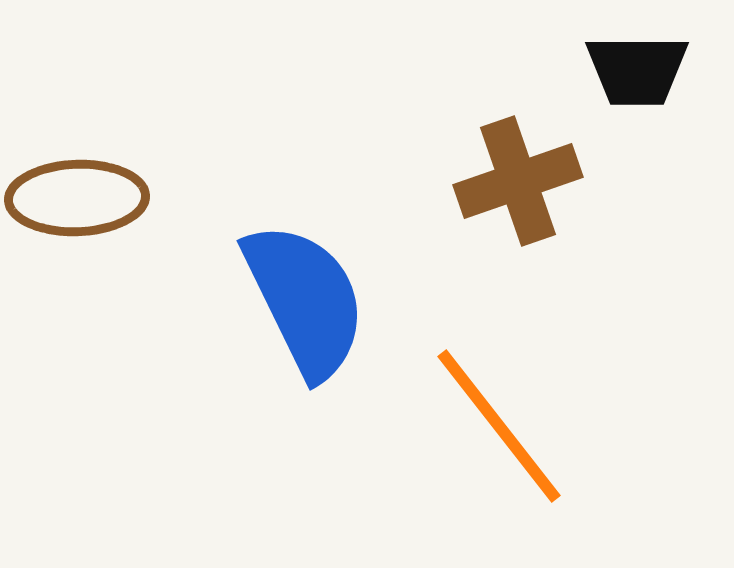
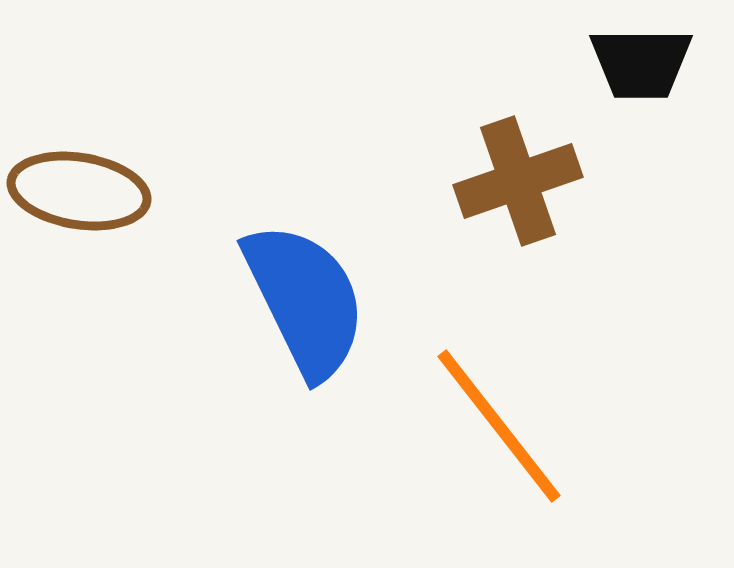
black trapezoid: moved 4 px right, 7 px up
brown ellipse: moved 2 px right, 7 px up; rotated 11 degrees clockwise
